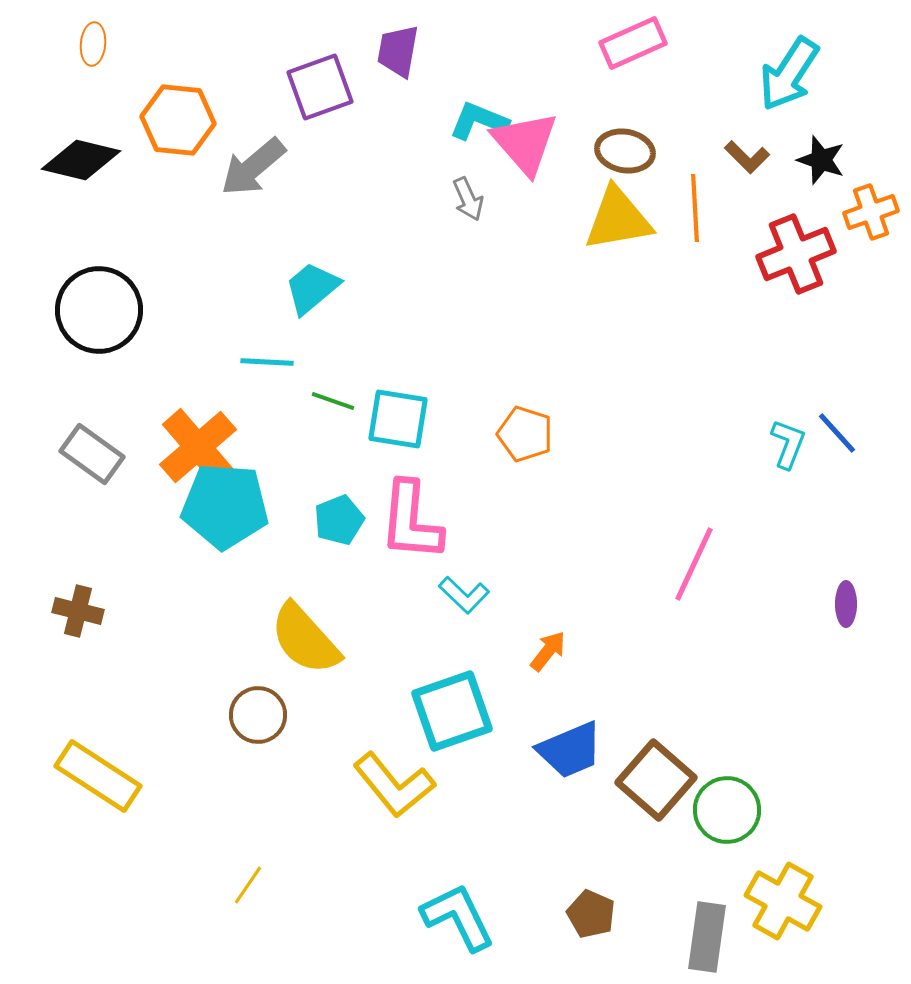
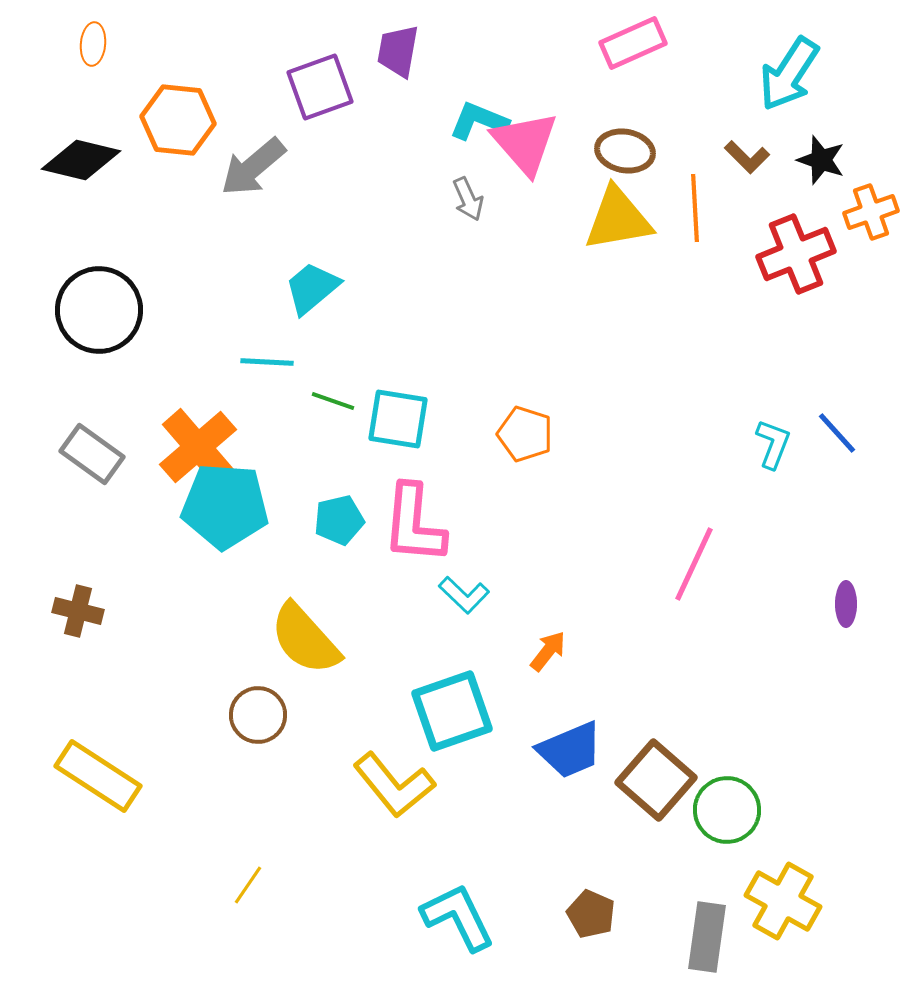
cyan L-shape at (788, 444): moved 15 px left
cyan pentagon at (339, 520): rotated 9 degrees clockwise
pink L-shape at (411, 521): moved 3 px right, 3 px down
